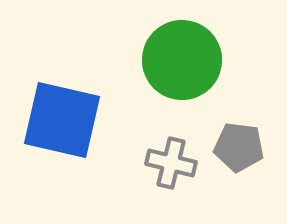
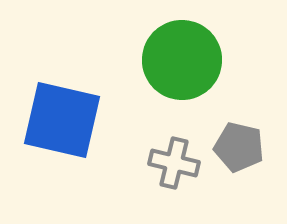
gray pentagon: rotated 6 degrees clockwise
gray cross: moved 3 px right
